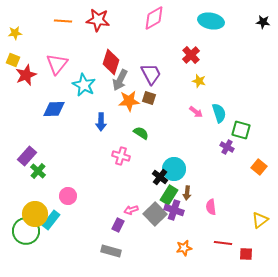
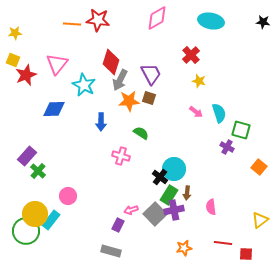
pink diamond at (154, 18): moved 3 px right
orange line at (63, 21): moved 9 px right, 3 px down
purple cross at (174, 210): rotated 30 degrees counterclockwise
